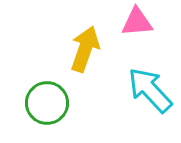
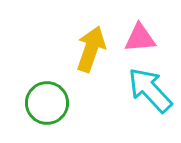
pink triangle: moved 3 px right, 16 px down
yellow arrow: moved 6 px right
